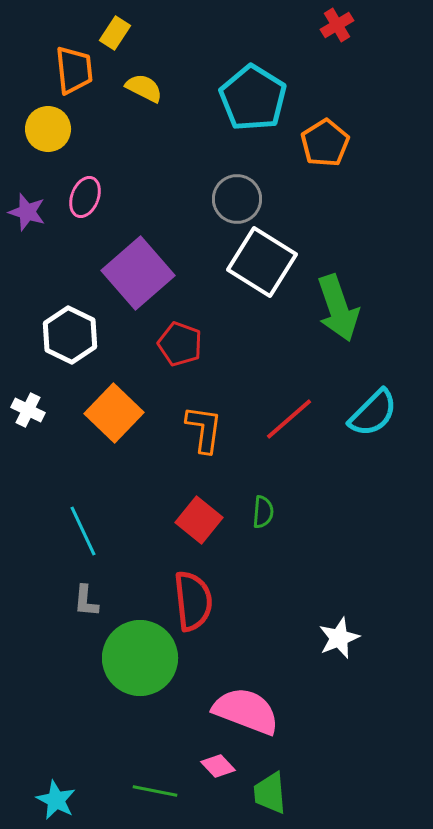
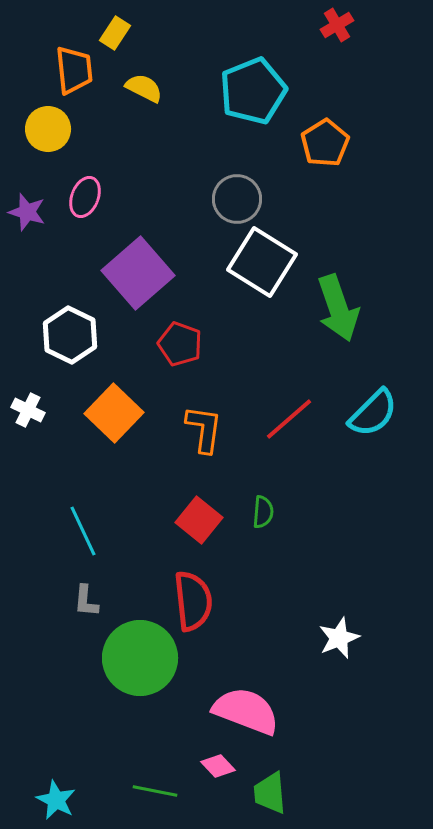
cyan pentagon: moved 7 px up; rotated 18 degrees clockwise
